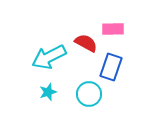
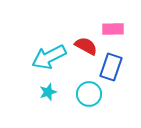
red semicircle: moved 3 px down
